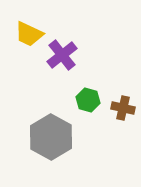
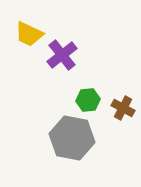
green hexagon: rotated 20 degrees counterclockwise
brown cross: rotated 15 degrees clockwise
gray hexagon: moved 21 px right, 1 px down; rotated 18 degrees counterclockwise
